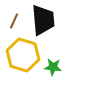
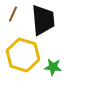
brown line: moved 1 px left, 7 px up
